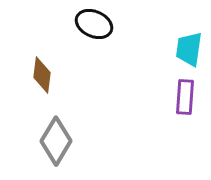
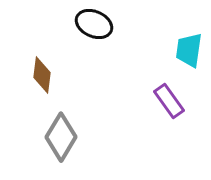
cyan trapezoid: moved 1 px down
purple rectangle: moved 16 px left, 4 px down; rotated 40 degrees counterclockwise
gray diamond: moved 5 px right, 4 px up
